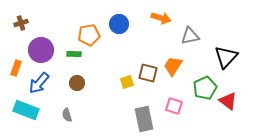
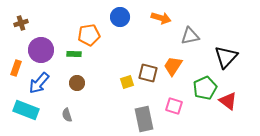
blue circle: moved 1 px right, 7 px up
